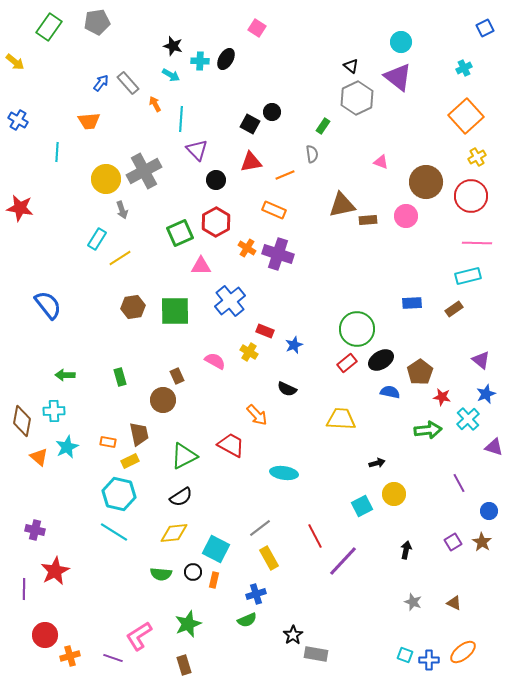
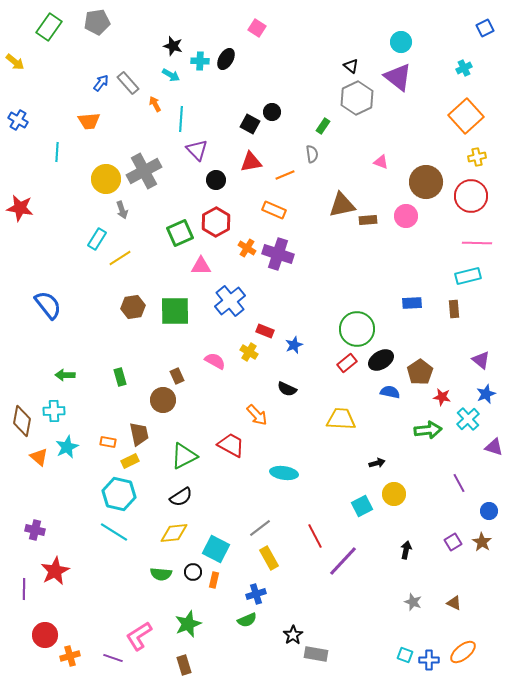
yellow cross at (477, 157): rotated 18 degrees clockwise
brown rectangle at (454, 309): rotated 60 degrees counterclockwise
